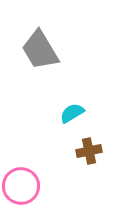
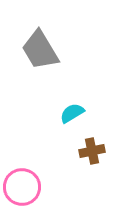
brown cross: moved 3 px right
pink circle: moved 1 px right, 1 px down
